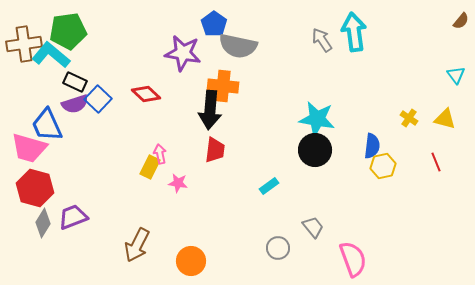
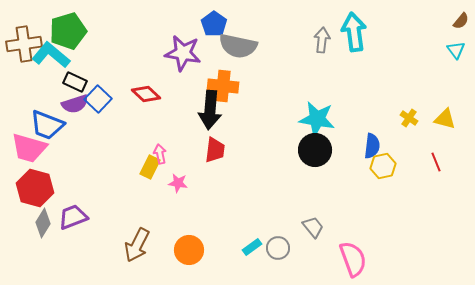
green pentagon: rotated 9 degrees counterclockwise
gray arrow: rotated 40 degrees clockwise
cyan triangle: moved 25 px up
blue trapezoid: rotated 45 degrees counterclockwise
cyan rectangle: moved 17 px left, 61 px down
orange circle: moved 2 px left, 11 px up
